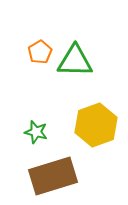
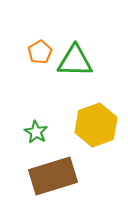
green star: rotated 15 degrees clockwise
